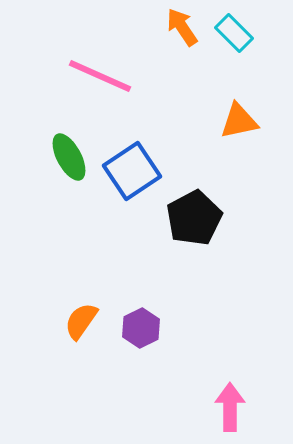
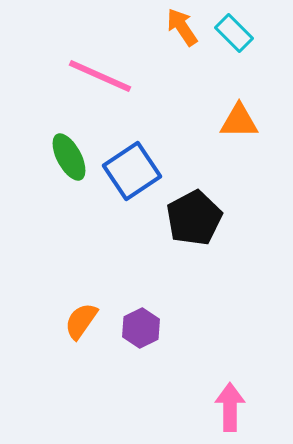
orange triangle: rotated 12 degrees clockwise
